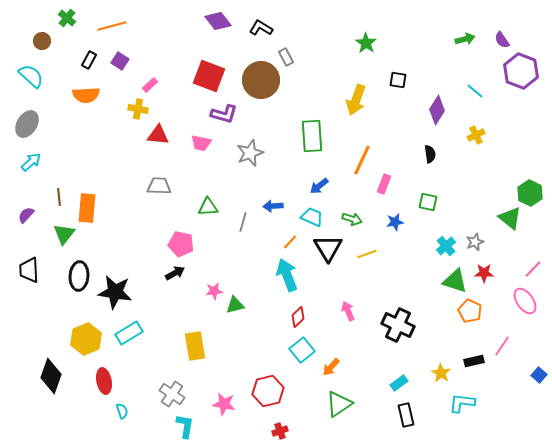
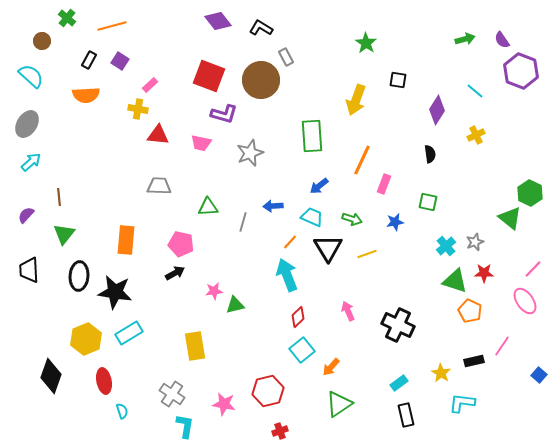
orange rectangle at (87, 208): moved 39 px right, 32 px down
